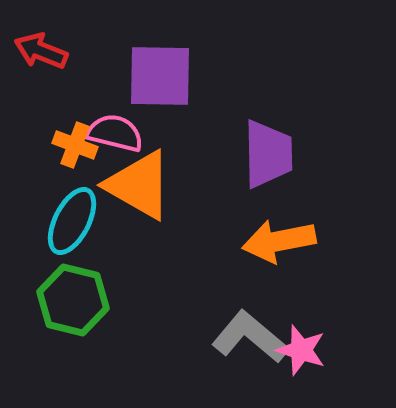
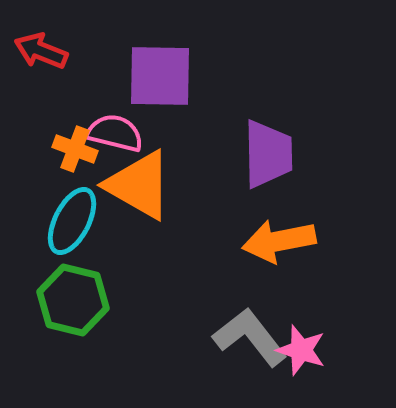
orange cross: moved 4 px down
gray L-shape: rotated 12 degrees clockwise
